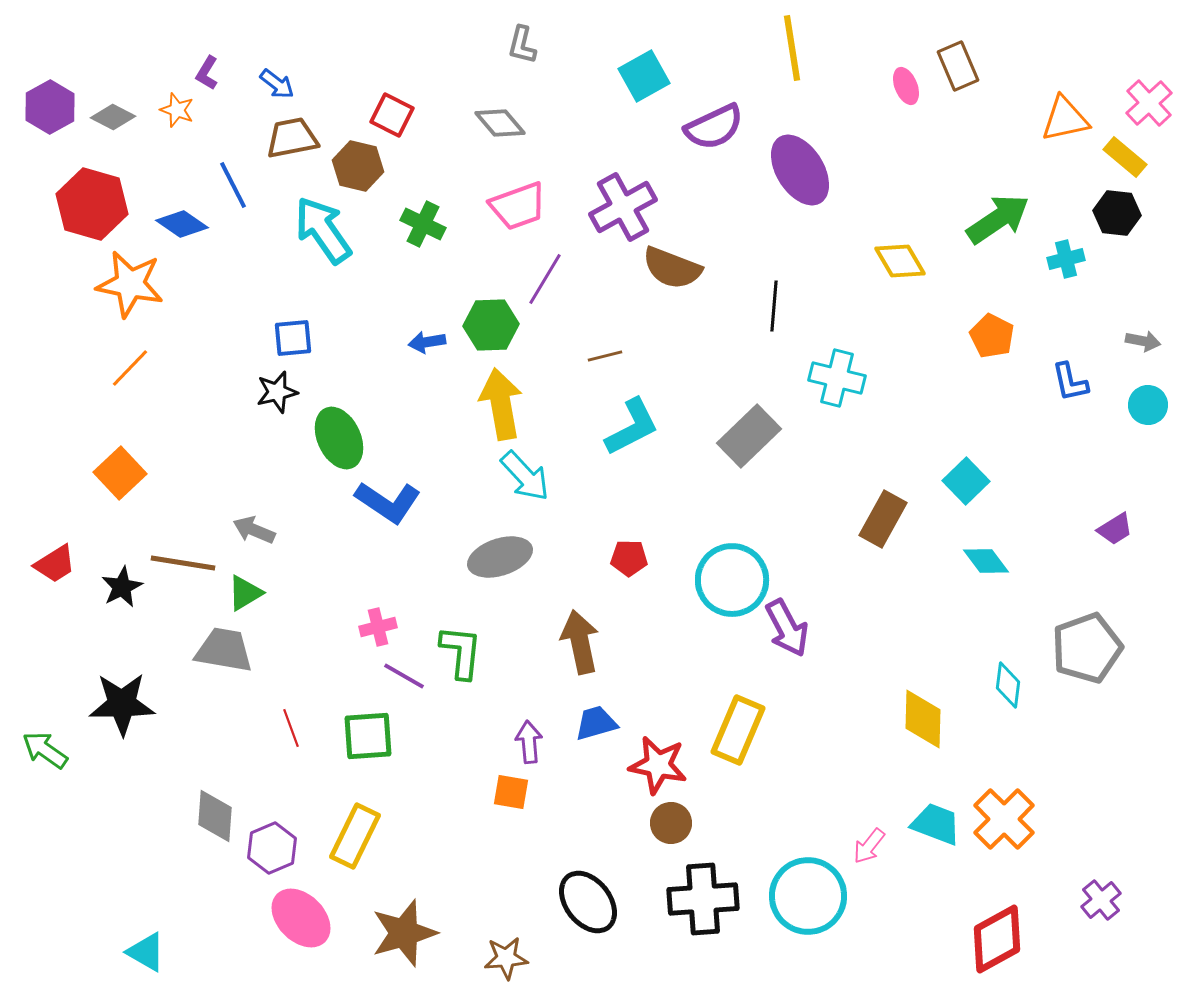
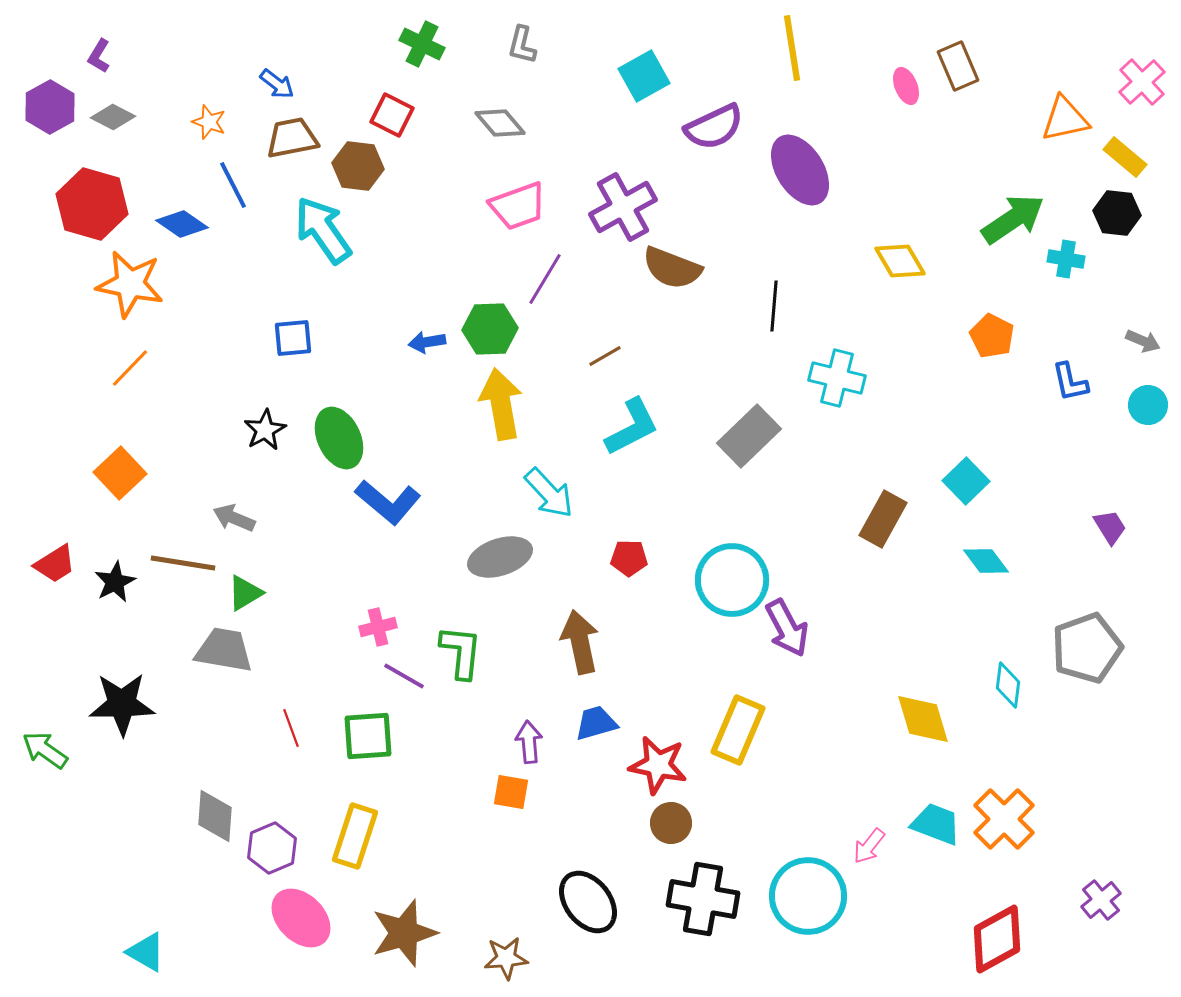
purple L-shape at (207, 73): moved 108 px left, 17 px up
pink cross at (1149, 103): moved 7 px left, 21 px up
orange star at (177, 110): moved 32 px right, 12 px down
brown hexagon at (358, 166): rotated 6 degrees counterclockwise
green arrow at (998, 219): moved 15 px right
green cross at (423, 224): moved 1 px left, 180 px up
cyan cross at (1066, 259): rotated 24 degrees clockwise
green hexagon at (491, 325): moved 1 px left, 4 px down
gray arrow at (1143, 341): rotated 12 degrees clockwise
brown line at (605, 356): rotated 16 degrees counterclockwise
black star at (277, 392): moved 12 px left, 38 px down; rotated 15 degrees counterclockwise
cyan arrow at (525, 476): moved 24 px right, 17 px down
blue L-shape at (388, 502): rotated 6 degrees clockwise
purple trapezoid at (1115, 529): moved 5 px left, 2 px up; rotated 90 degrees counterclockwise
gray arrow at (254, 530): moved 20 px left, 12 px up
black star at (122, 587): moved 7 px left, 5 px up
yellow diamond at (923, 719): rotated 18 degrees counterclockwise
yellow rectangle at (355, 836): rotated 8 degrees counterclockwise
black cross at (703, 899): rotated 14 degrees clockwise
